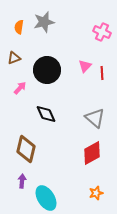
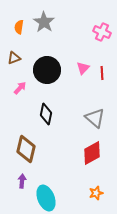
gray star: rotated 25 degrees counterclockwise
pink triangle: moved 2 px left, 2 px down
black diamond: rotated 35 degrees clockwise
cyan ellipse: rotated 10 degrees clockwise
